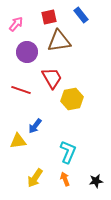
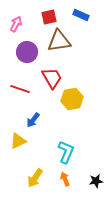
blue rectangle: rotated 28 degrees counterclockwise
pink arrow: rotated 14 degrees counterclockwise
red line: moved 1 px left, 1 px up
blue arrow: moved 2 px left, 6 px up
yellow triangle: rotated 18 degrees counterclockwise
cyan L-shape: moved 2 px left
